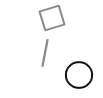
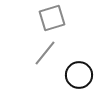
gray line: rotated 28 degrees clockwise
